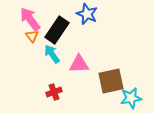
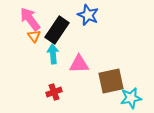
blue star: moved 1 px right, 1 px down
orange triangle: moved 2 px right
cyan arrow: moved 1 px right; rotated 30 degrees clockwise
